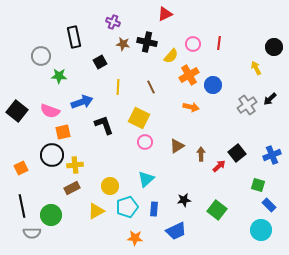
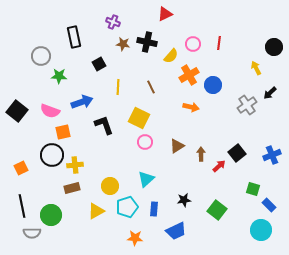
black square at (100, 62): moved 1 px left, 2 px down
black arrow at (270, 99): moved 6 px up
green square at (258, 185): moved 5 px left, 4 px down
brown rectangle at (72, 188): rotated 14 degrees clockwise
